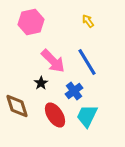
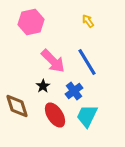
black star: moved 2 px right, 3 px down
